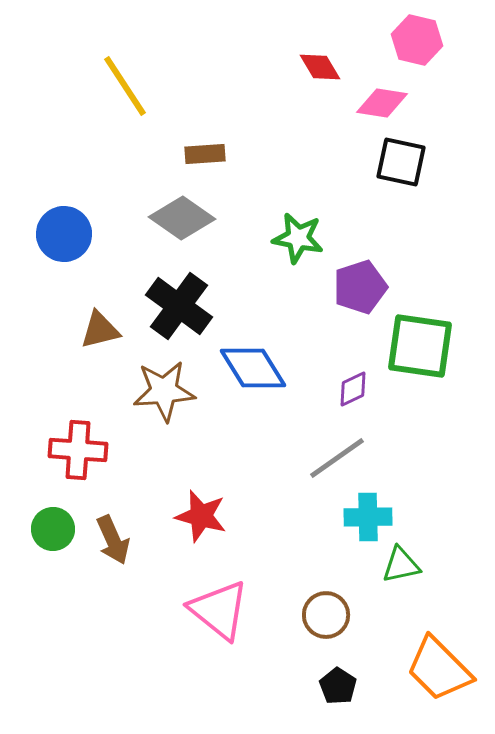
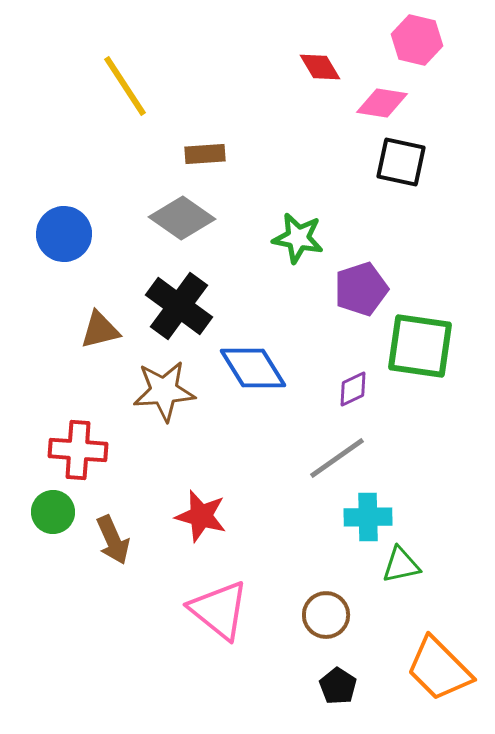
purple pentagon: moved 1 px right, 2 px down
green circle: moved 17 px up
